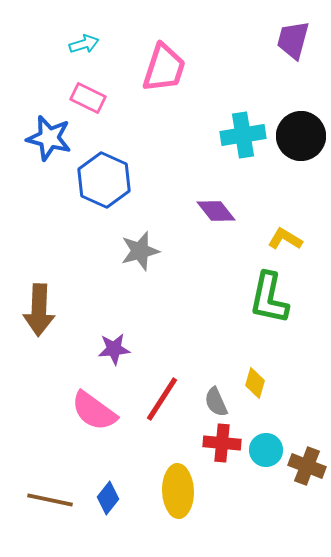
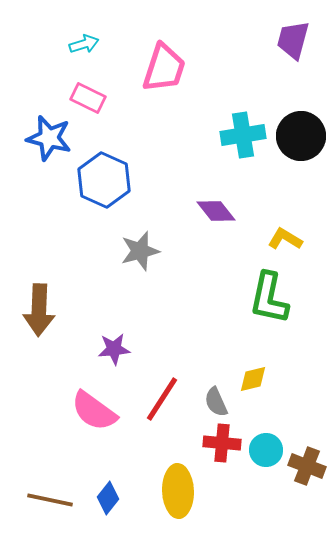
yellow diamond: moved 2 px left, 4 px up; rotated 60 degrees clockwise
